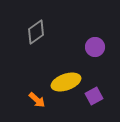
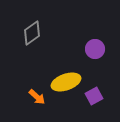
gray diamond: moved 4 px left, 1 px down
purple circle: moved 2 px down
orange arrow: moved 3 px up
